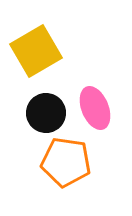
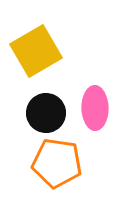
pink ellipse: rotated 21 degrees clockwise
orange pentagon: moved 9 px left, 1 px down
